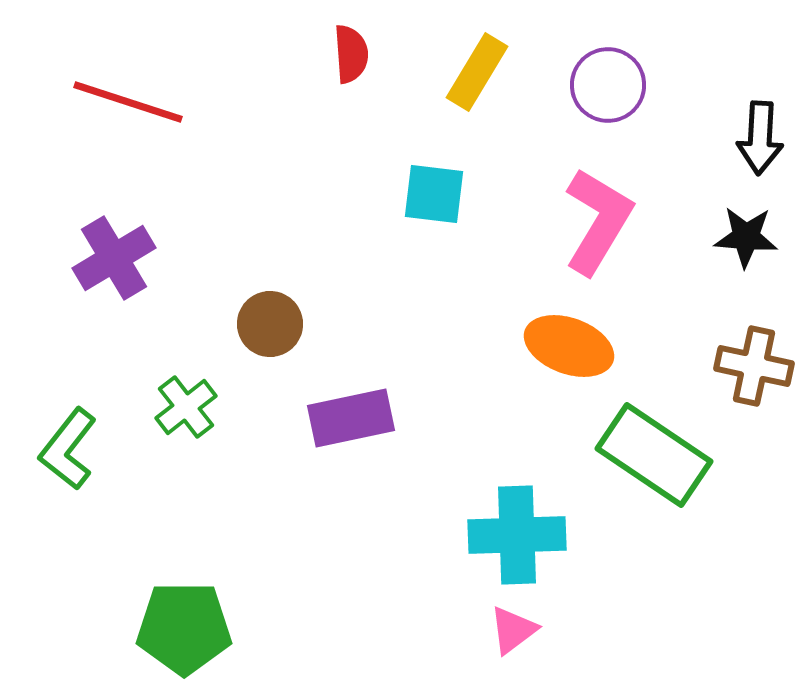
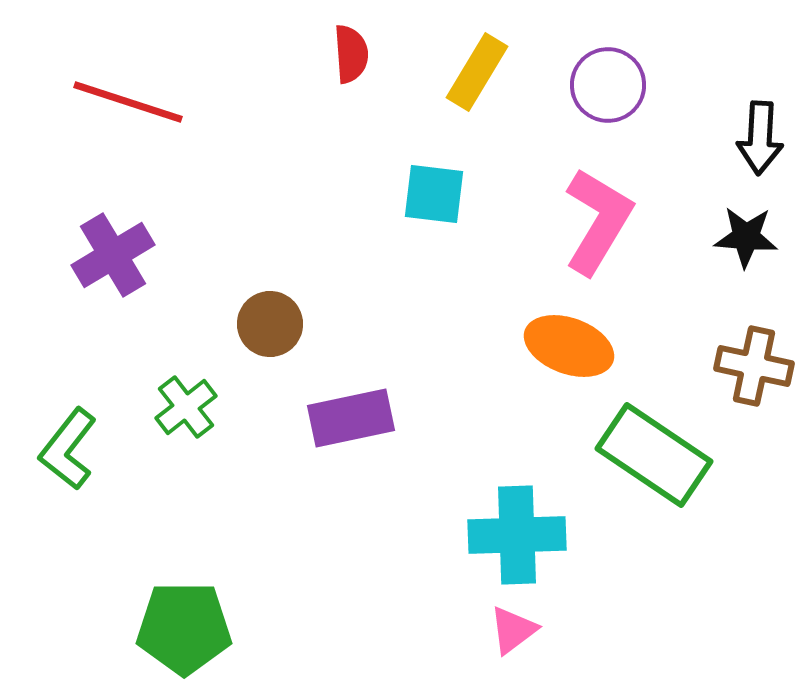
purple cross: moved 1 px left, 3 px up
